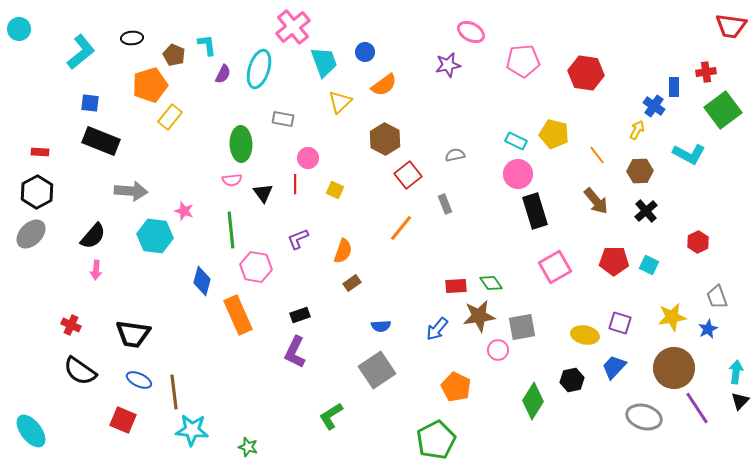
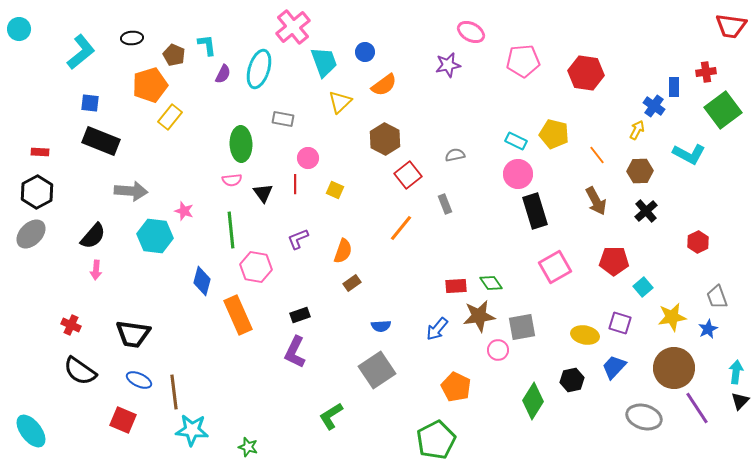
brown arrow at (596, 201): rotated 12 degrees clockwise
cyan square at (649, 265): moved 6 px left, 22 px down; rotated 24 degrees clockwise
